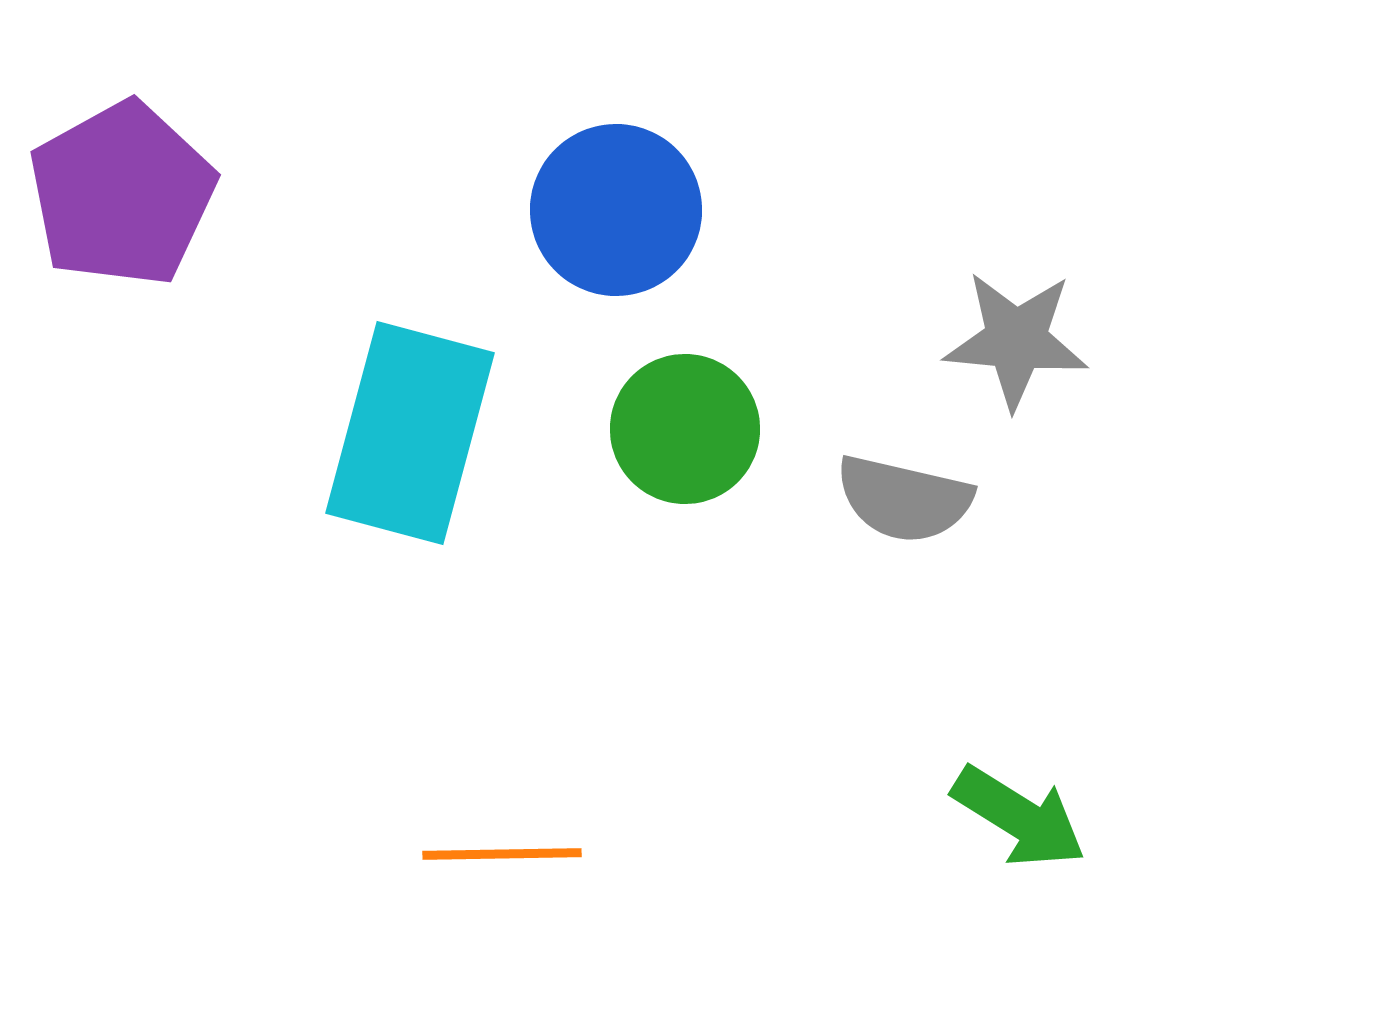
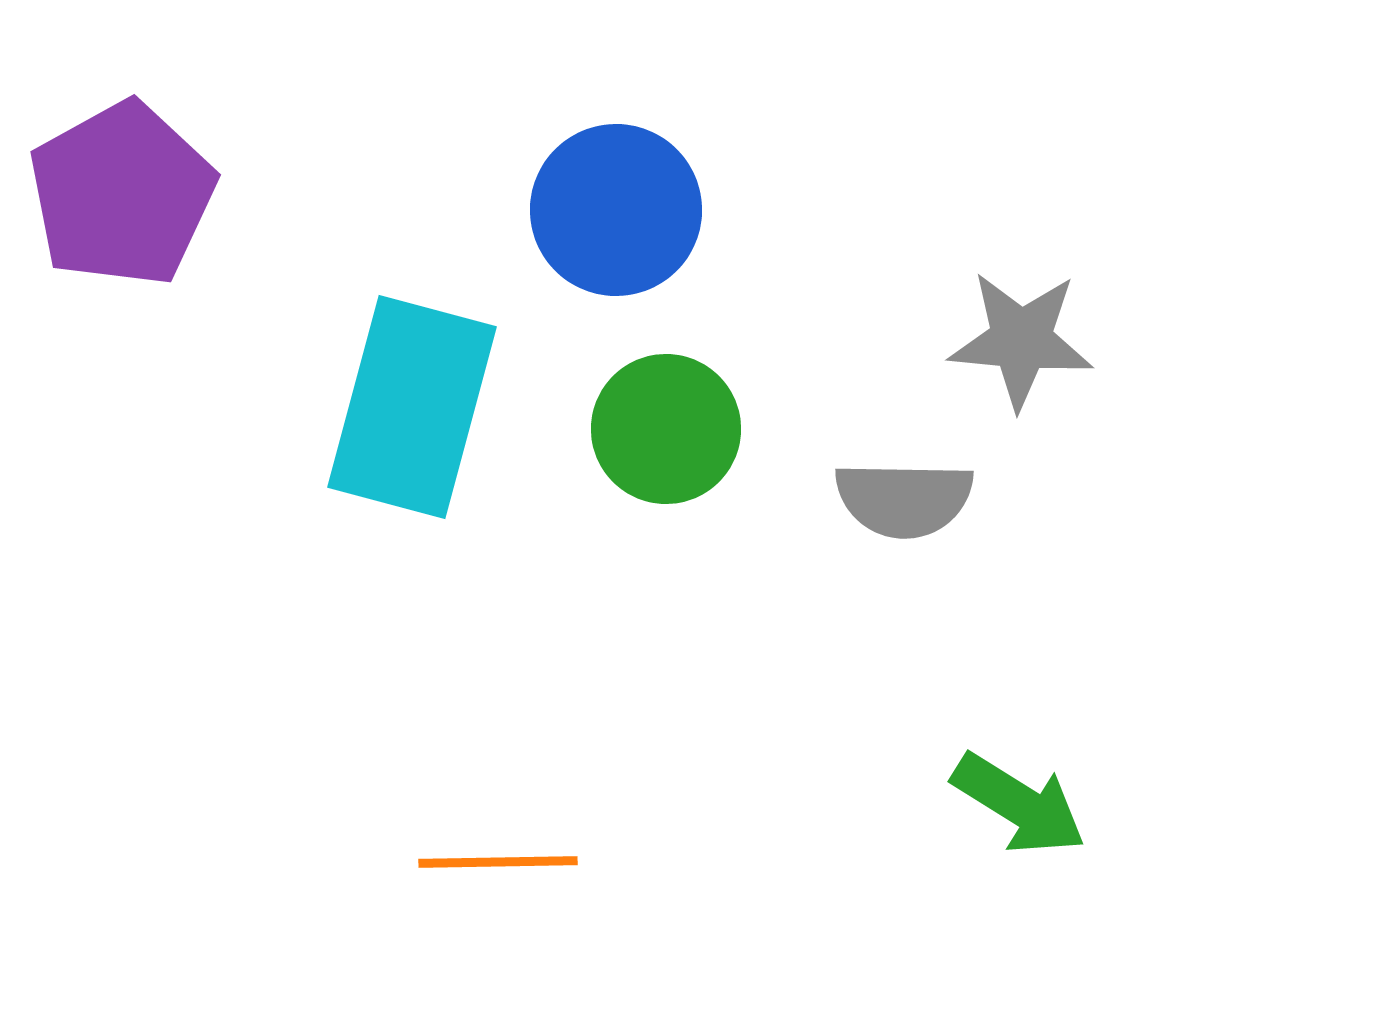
gray star: moved 5 px right
green circle: moved 19 px left
cyan rectangle: moved 2 px right, 26 px up
gray semicircle: rotated 12 degrees counterclockwise
green arrow: moved 13 px up
orange line: moved 4 px left, 8 px down
